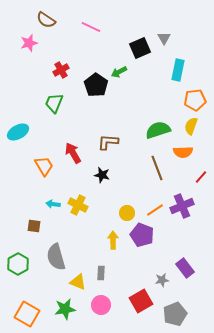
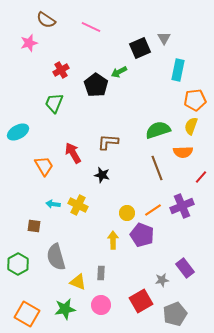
orange line: moved 2 px left
